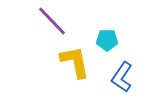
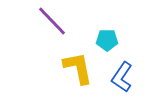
yellow L-shape: moved 3 px right, 6 px down
